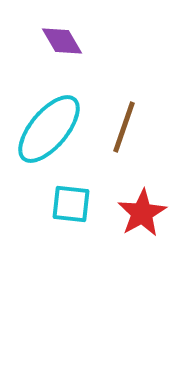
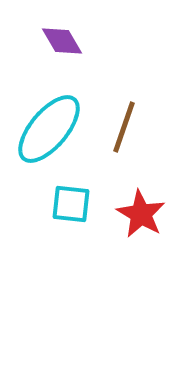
red star: moved 1 px left, 1 px down; rotated 12 degrees counterclockwise
